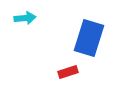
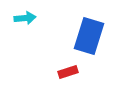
blue rectangle: moved 2 px up
